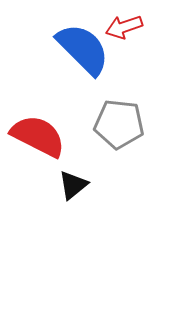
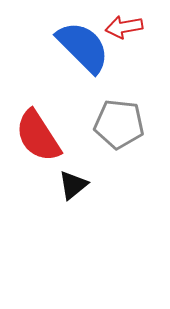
red arrow: rotated 9 degrees clockwise
blue semicircle: moved 2 px up
red semicircle: rotated 150 degrees counterclockwise
